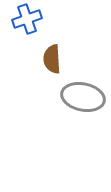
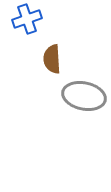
gray ellipse: moved 1 px right, 1 px up
